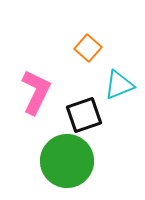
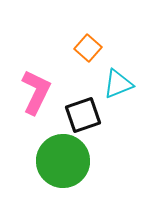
cyan triangle: moved 1 px left, 1 px up
black square: moved 1 px left
green circle: moved 4 px left
